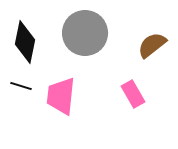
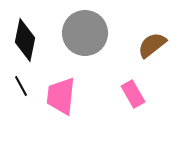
black diamond: moved 2 px up
black line: rotated 45 degrees clockwise
